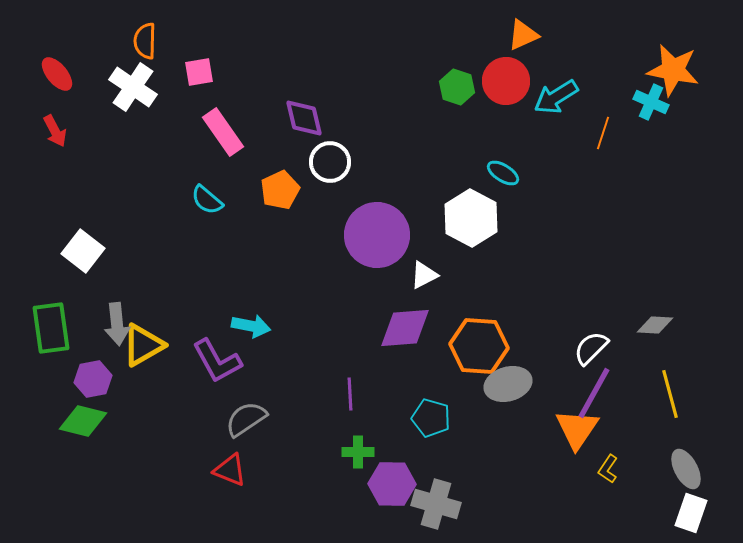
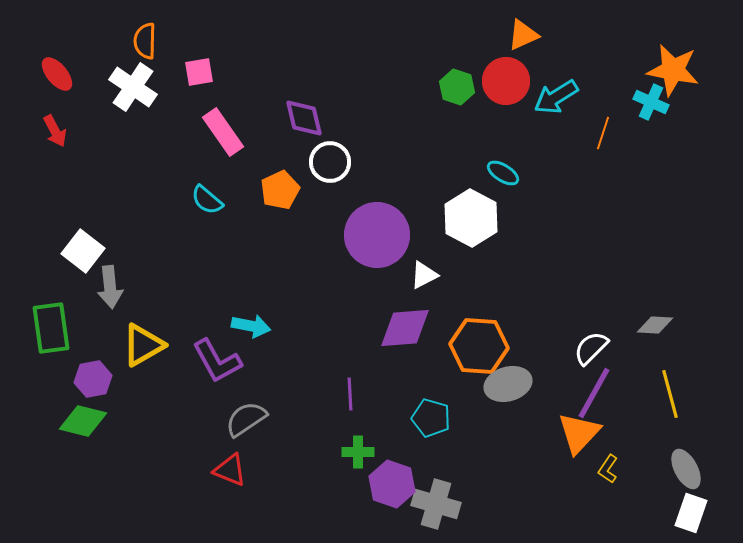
gray arrow at (117, 324): moved 7 px left, 37 px up
orange triangle at (577, 429): moved 2 px right, 4 px down; rotated 9 degrees clockwise
purple hexagon at (392, 484): rotated 18 degrees clockwise
